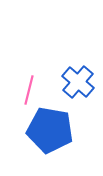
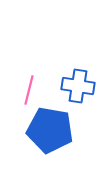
blue cross: moved 4 px down; rotated 32 degrees counterclockwise
